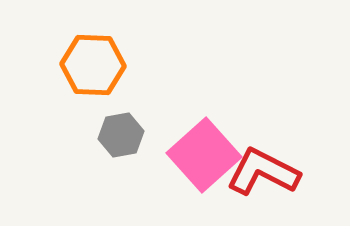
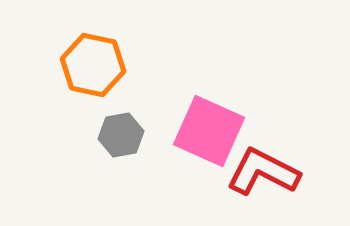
orange hexagon: rotated 10 degrees clockwise
pink square: moved 5 px right, 24 px up; rotated 24 degrees counterclockwise
